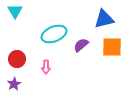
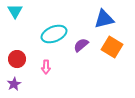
orange square: rotated 30 degrees clockwise
